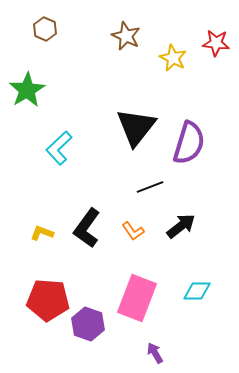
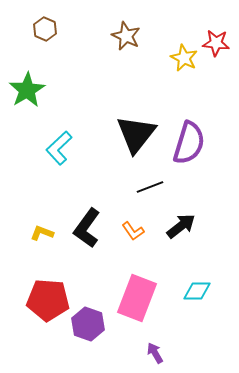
yellow star: moved 11 px right
black triangle: moved 7 px down
